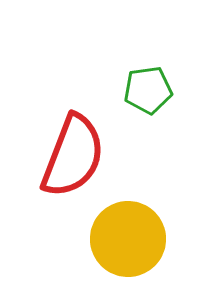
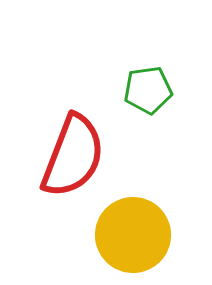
yellow circle: moved 5 px right, 4 px up
